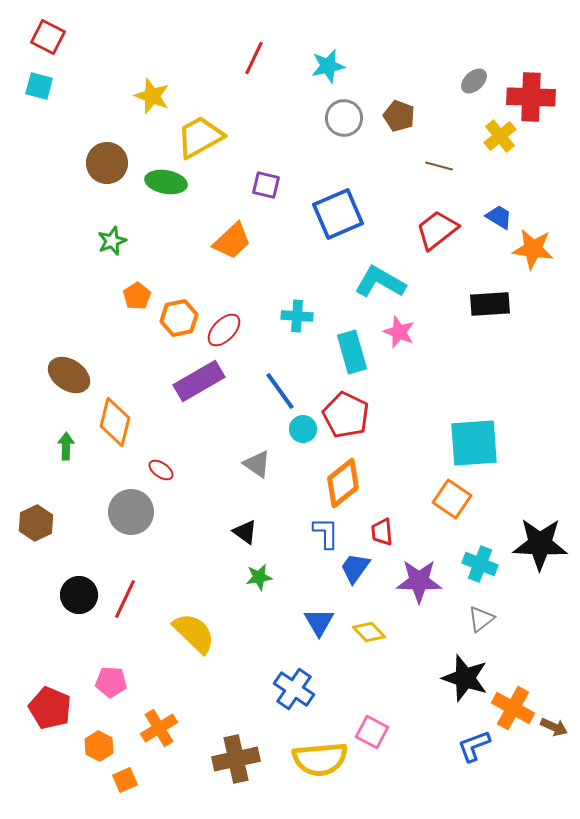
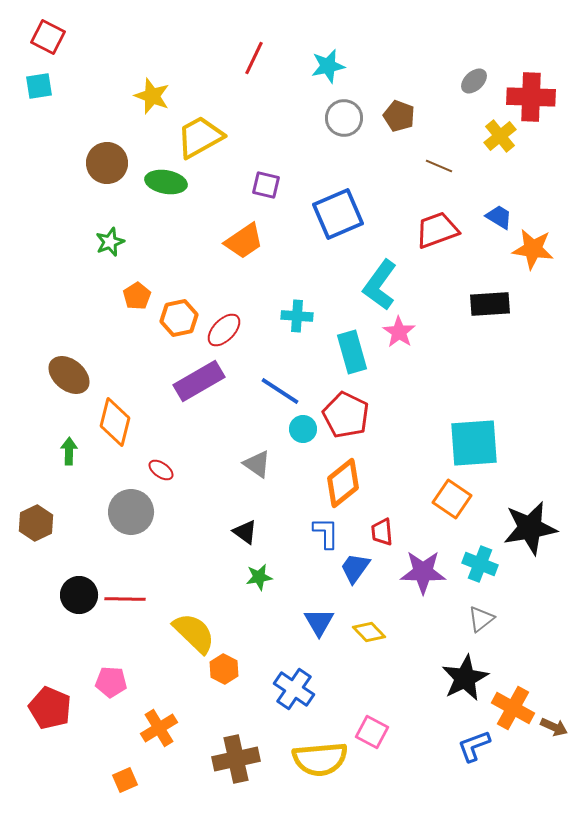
cyan square at (39, 86): rotated 24 degrees counterclockwise
brown line at (439, 166): rotated 8 degrees clockwise
red trapezoid at (437, 230): rotated 18 degrees clockwise
green star at (112, 241): moved 2 px left, 1 px down
orange trapezoid at (232, 241): moved 12 px right; rotated 9 degrees clockwise
cyan L-shape at (380, 282): moved 3 px down; rotated 84 degrees counterclockwise
pink star at (399, 332): rotated 12 degrees clockwise
brown ellipse at (69, 375): rotated 6 degrees clockwise
blue line at (280, 391): rotated 21 degrees counterclockwise
green arrow at (66, 446): moved 3 px right, 5 px down
black star at (540, 544): moved 10 px left, 16 px up; rotated 12 degrees counterclockwise
purple star at (419, 581): moved 4 px right, 9 px up
red line at (125, 599): rotated 66 degrees clockwise
black star at (465, 678): rotated 27 degrees clockwise
orange hexagon at (99, 746): moved 125 px right, 77 px up
